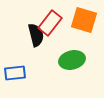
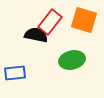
red rectangle: moved 1 px up
black semicircle: rotated 65 degrees counterclockwise
